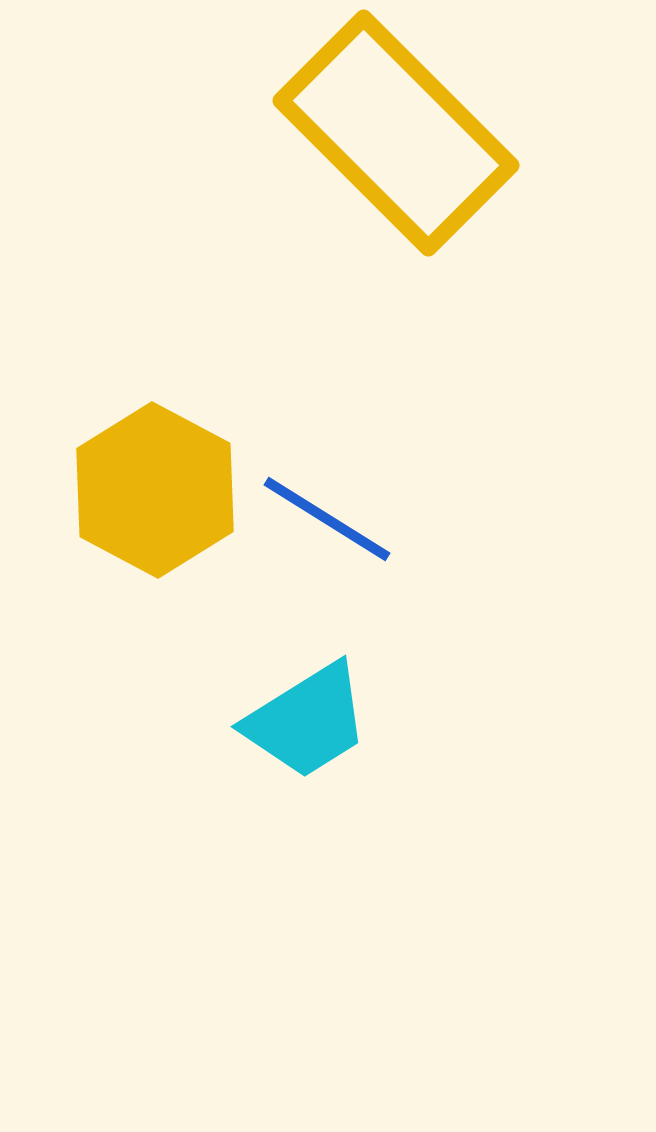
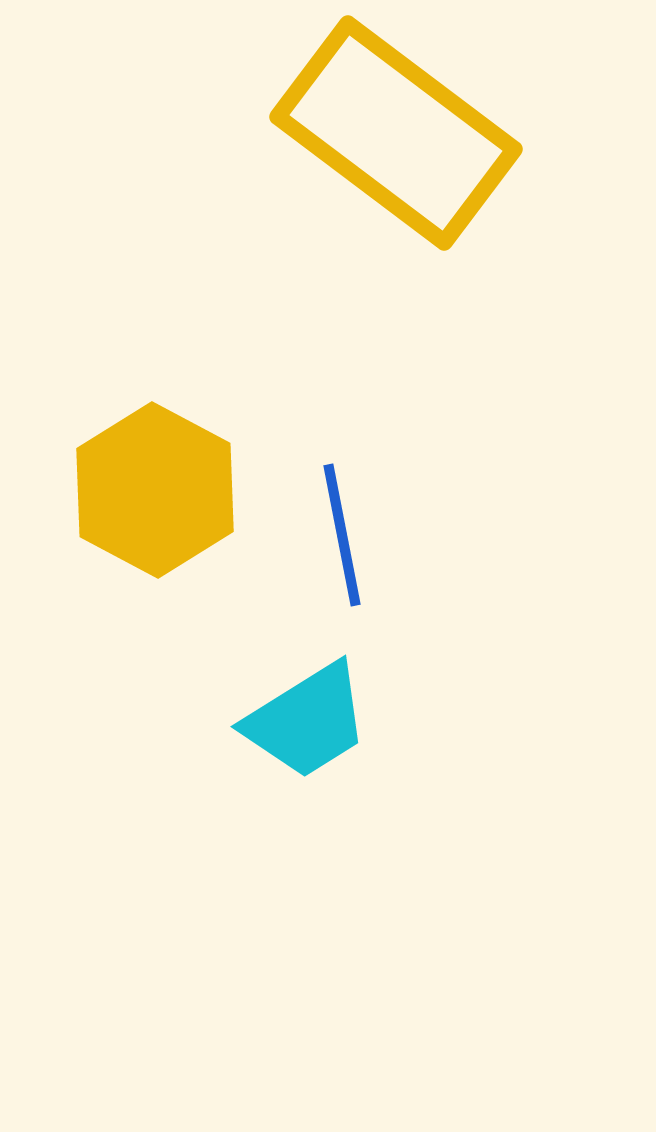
yellow rectangle: rotated 8 degrees counterclockwise
blue line: moved 15 px right, 16 px down; rotated 47 degrees clockwise
